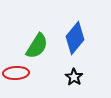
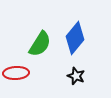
green semicircle: moved 3 px right, 2 px up
black star: moved 2 px right, 1 px up; rotated 12 degrees counterclockwise
